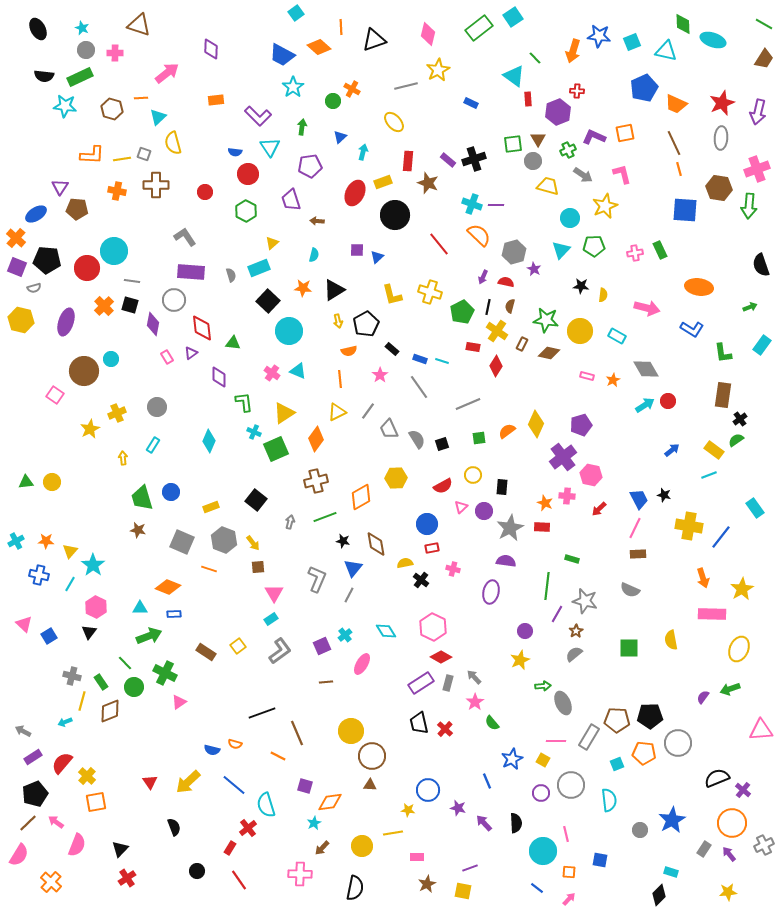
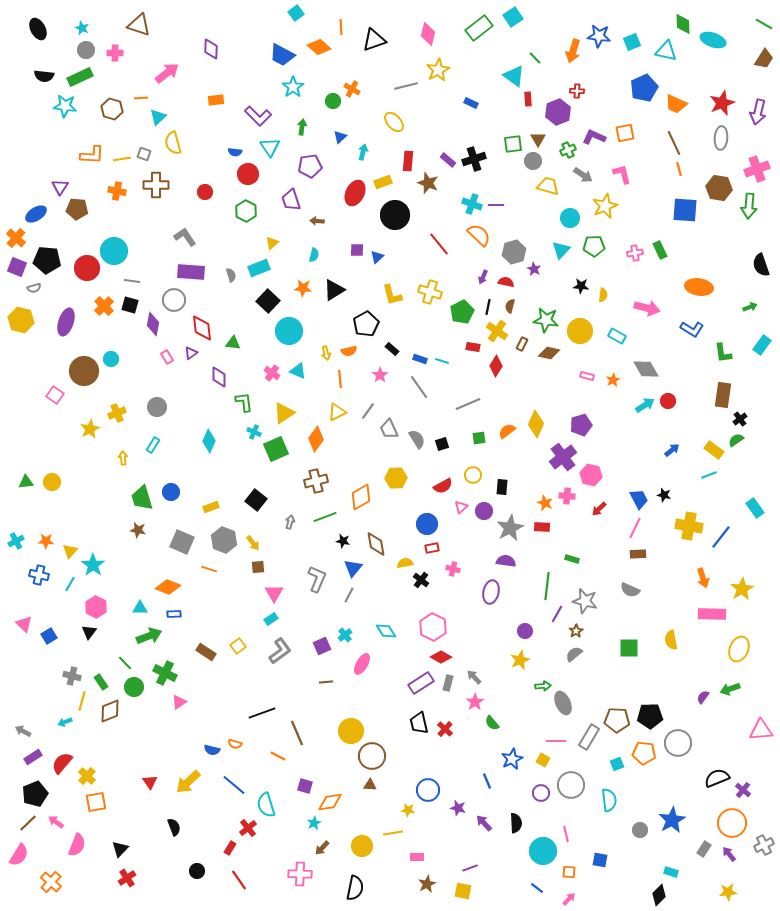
yellow arrow at (338, 321): moved 12 px left, 32 px down
